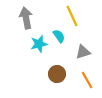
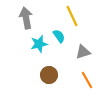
brown circle: moved 8 px left, 1 px down
